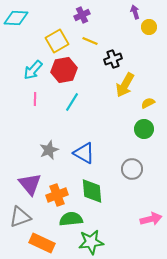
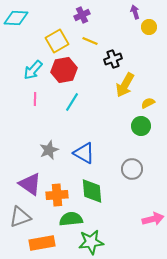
green circle: moved 3 px left, 3 px up
purple triangle: rotated 15 degrees counterclockwise
orange cross: rotated 15 degrees clockwise
pink arrow: moved 2 px right
orange rectangle: rotated 35 degrees counterclockwise
